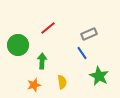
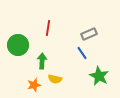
red line: rotated 42 degrees counterclockwise
yellow semicircle: moved 7 px left, 3 px up; rotated 112 degrees clockwise
